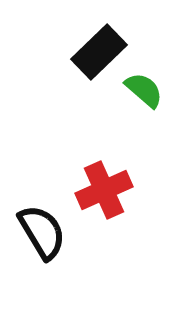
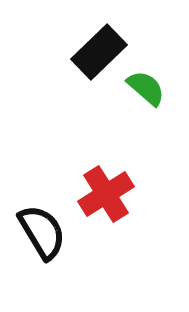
green semicircle: moved 2 px right, 2 px up
red cross: moved 2 px right, 4 px down; rotated 8 degrees counterclockwise
